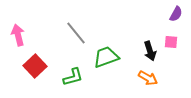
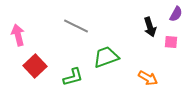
gray line: moved 7 px up; rotated 25 degrees counterclockwise
black arrow: moved 24 px up
